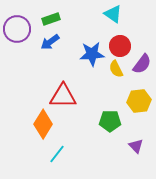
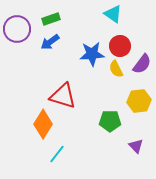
red triangle: rotated 16 degrees clockwise
